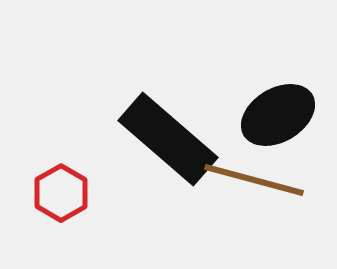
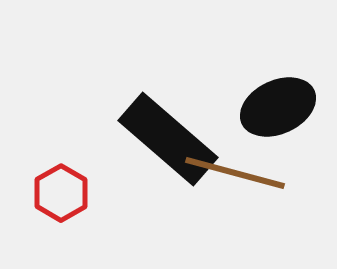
black ellipse: moved 8 px up; rotated 6 degrees clockwise
brown line: moved 19 px left, 7 px up
